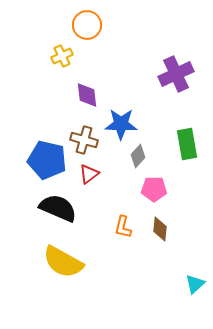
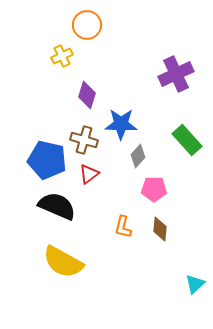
purple diamond: rotated 24 degrees clockwise
green rectangle: moved 4 px up; rotated 32 degrees counterclockwise
black semicircle: moved 1 px left, 2 px up
